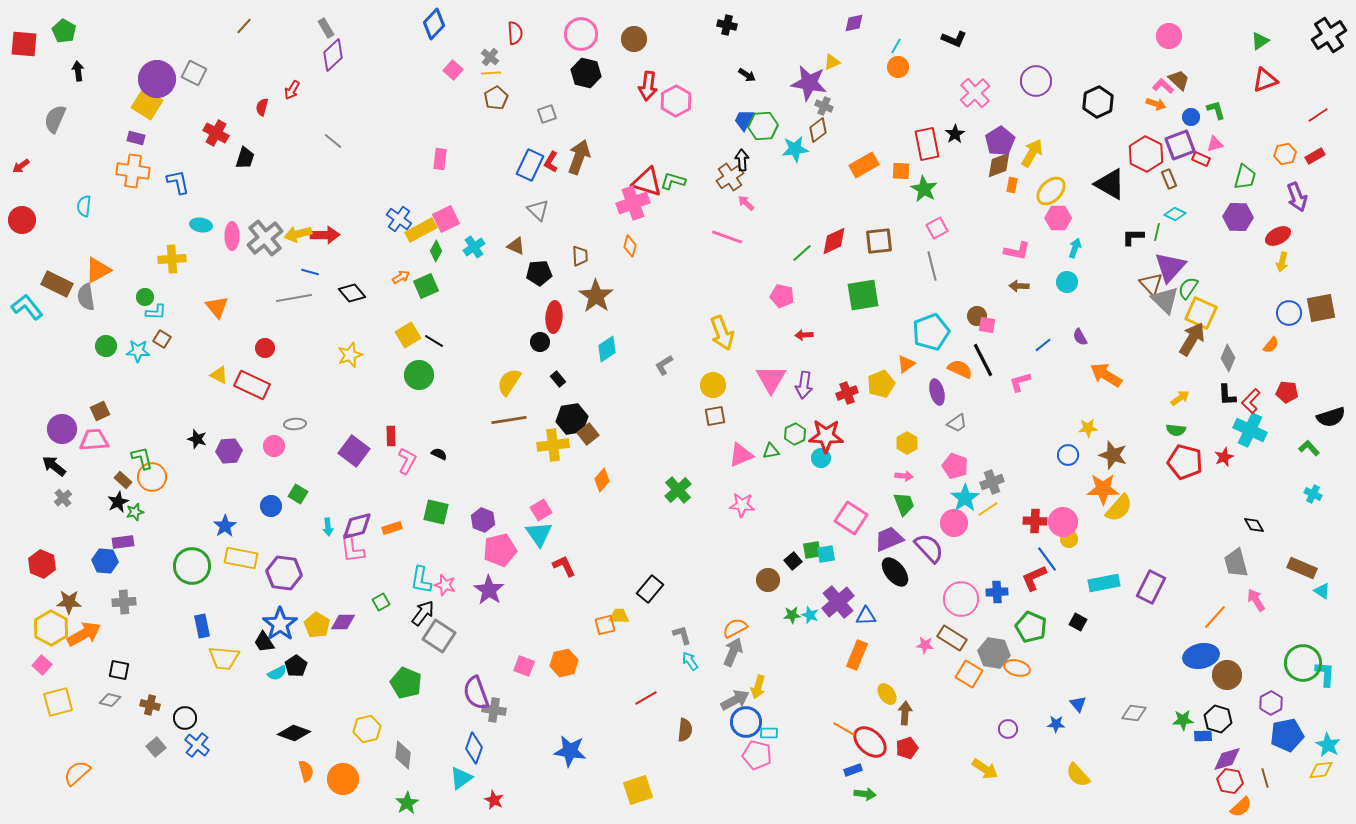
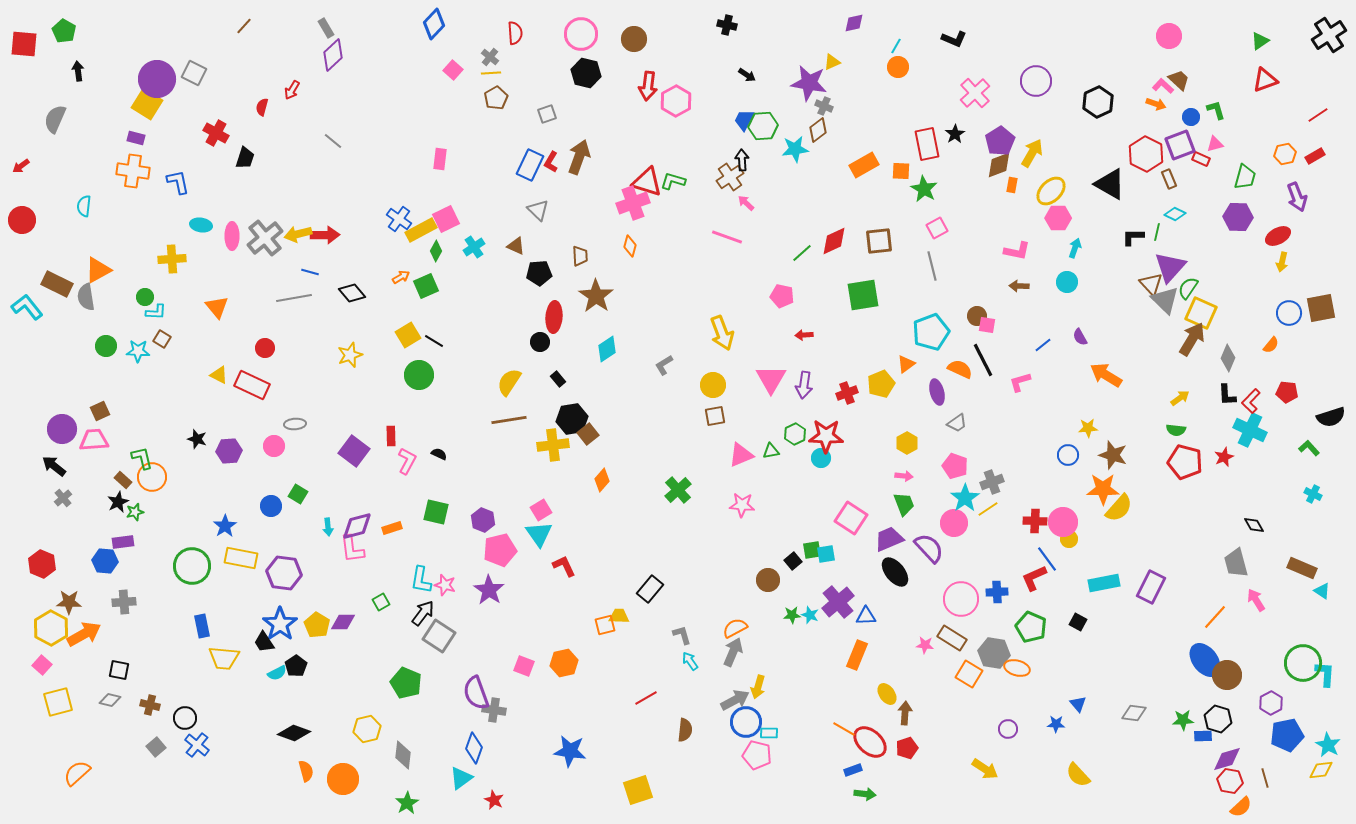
blue ellipse at (1201, 656): moved 4 px right, 4 px down; rotated 64 degrees clockwise
